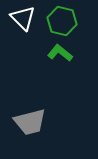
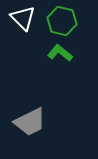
gray trapezoid: rotated 12 degrees counterclockwise
